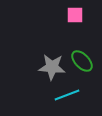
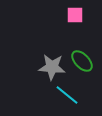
cyan line: rotated 60 degrees clockwise
